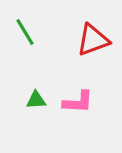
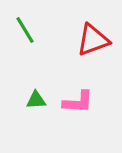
green line: moved 2 px up
